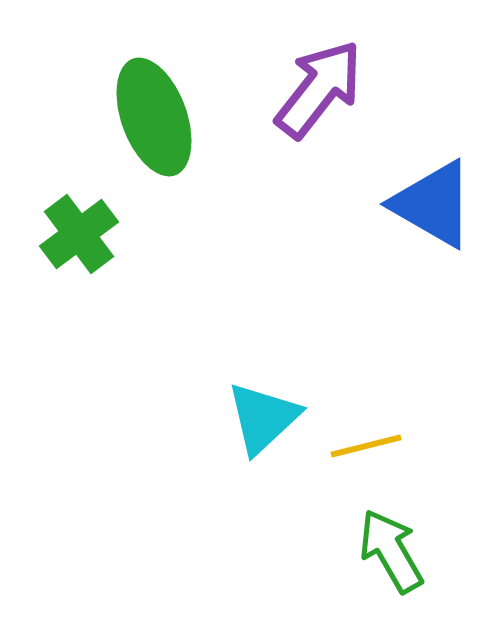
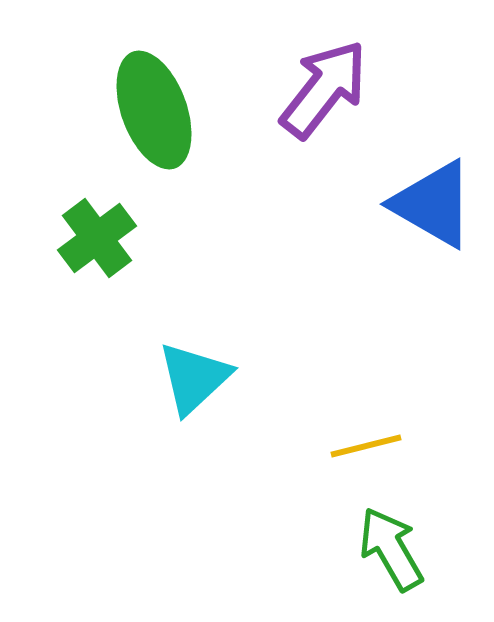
purple arrow: moved 5 px right
green ellipse: moved 7 px up
green cross: moved 18 px right, 4 px down
cyan triangle: moved 69 px left, 40 px up
green arrow: moved 2 px up
